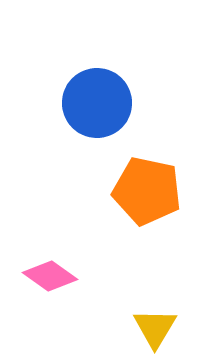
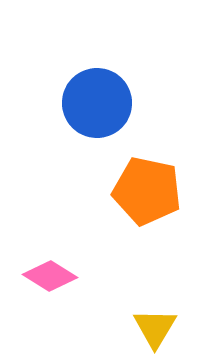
pink diamond: rotated 4 degrees counterclockwise
